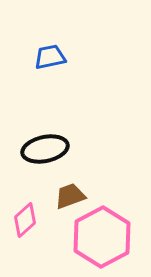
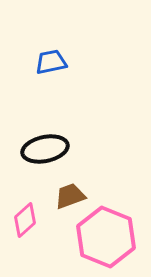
blue trapezoid: moved 1 px right, 5 px down
pink hexagon: moved 4 px right; rotated 10 degrees counterclockwise
